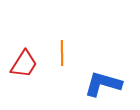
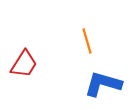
orange line: moved 25 px right, 12 px up; rotated 15 degrees counterclockwise
